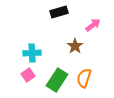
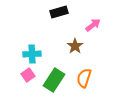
cyan cross: moved 1 px down
green rectangle: moved 3 px left
